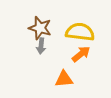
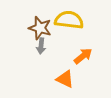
yellow semicircle: moved 11 px left, 12 px up
orange arrow: moved 2 px right, 2 px down
orange triangle: moved 1 px right; rotated 30 degrees clockwise
